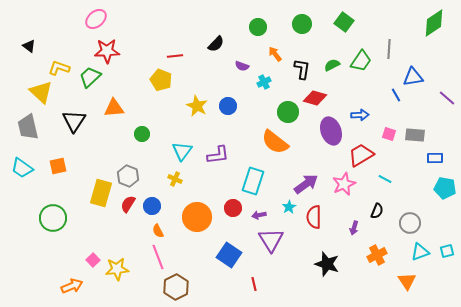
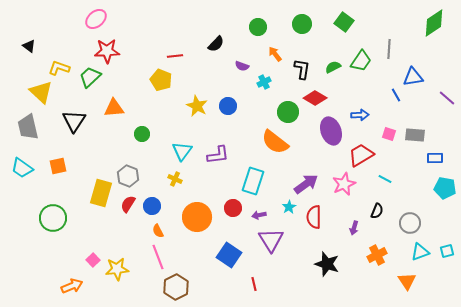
green semicircle at (332, 65): moved 1 px right, 2 px down
red diamond at (315, 98): rotated 15 degrees clockwise
